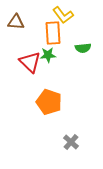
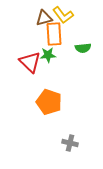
brown triangle: moved 28 px right, 4 px up; rotated 18 degrees counterclockwise
orange rectangle: moved 1 px right, 1 px down
gray cross: moved 1 px left, 1 px down; rotated 28 degrees counterclockwise
